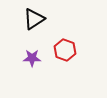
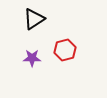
red hexagon: rotated 25 degrees clockwise
